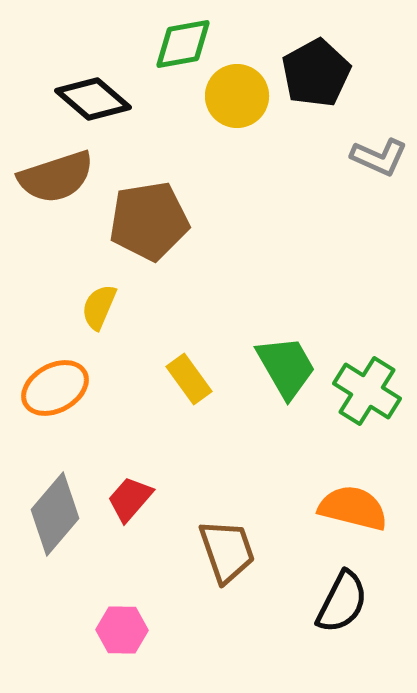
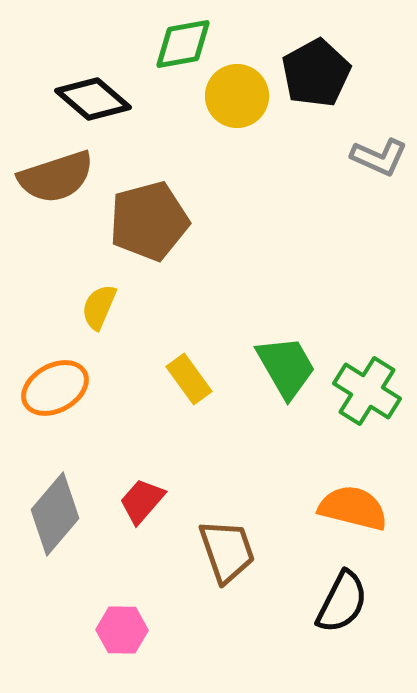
brown pentagon: rotated 6 degrees counterclockwise
red trapezoid: moved 12 px right, 2 px down
